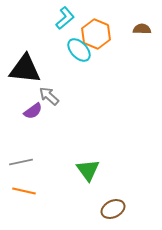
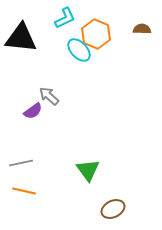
cyan L-shape: rotated 15 degrees clockwise
black triangle: moved 4 px left, 31 px up
gray line: moved 1 px down
